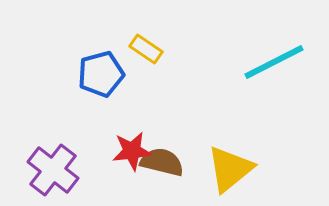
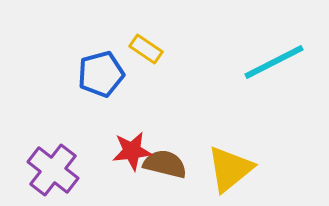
brown semicircle: moved 3 px right, 2 px down
